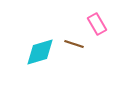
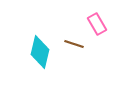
cyan diamond: rotated 60 degrees counterclockwise
